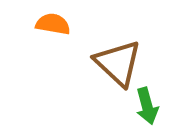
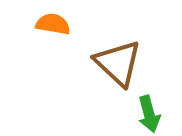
green arrow: moved 2 px right, 8 px down
